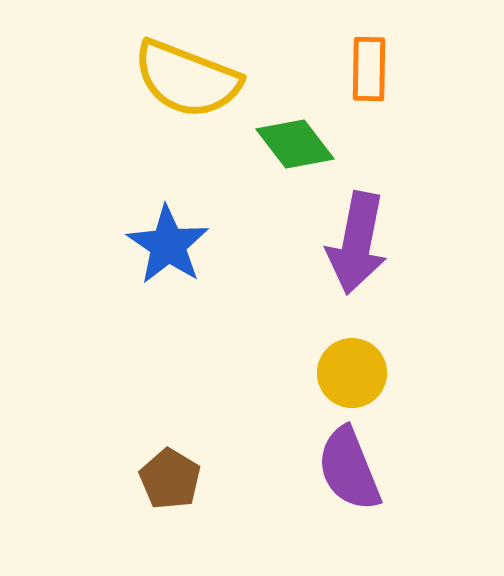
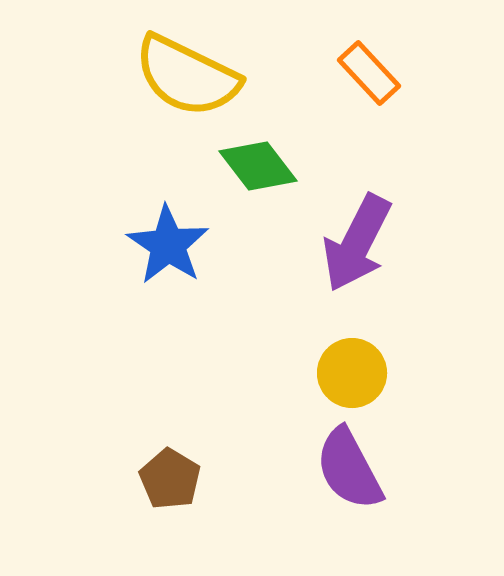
orange rectangle: moved 4 px down; rotated 44 degrees counterclockwise
yellow semicircle: moved 3 px up; rotated 5 degrees clockwise
green diamond: moved 37 px left, 22 px down
purple arrow: rotated 16 degrees clockwise
purple semicircle: rotated 6 degrees counterclockwise
